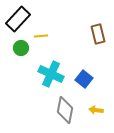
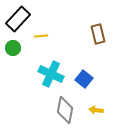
green circle: moved 8 px left
